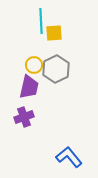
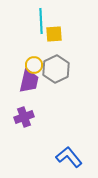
yellow square: moved 1 px down
purple trapezoid: moved 6 px up
